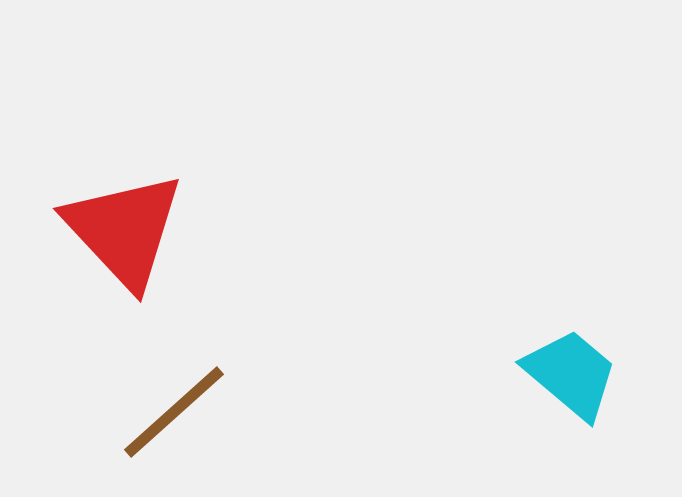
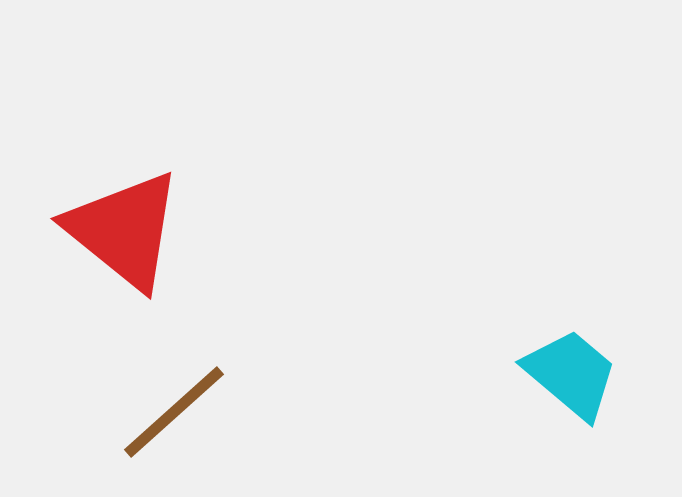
red triangle: rotated 8 degrees counterclockwise
